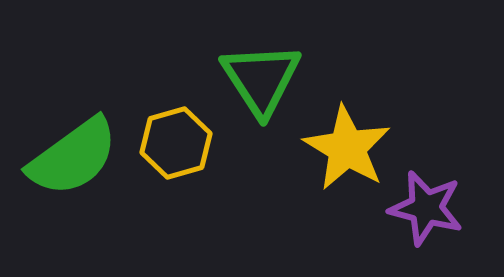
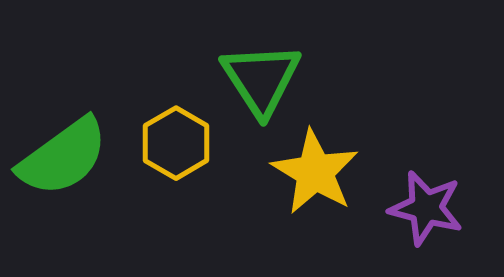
yellow hexagon: rotated 14 degrees counterclockwise
yellow star: moved 32 px left, 24 px down
green semicircle: moved 10 px left
